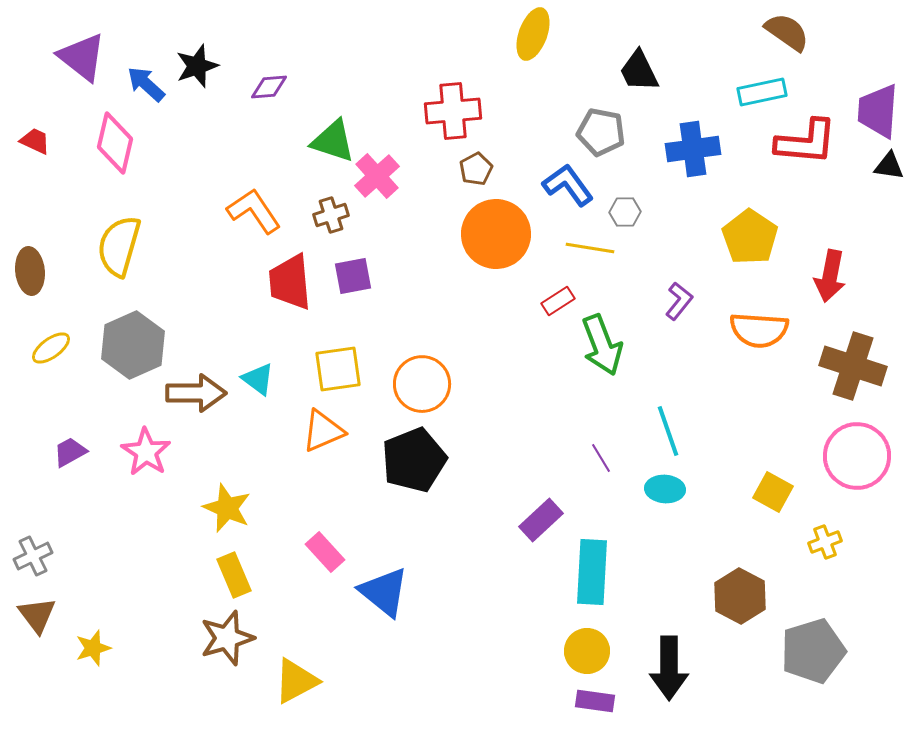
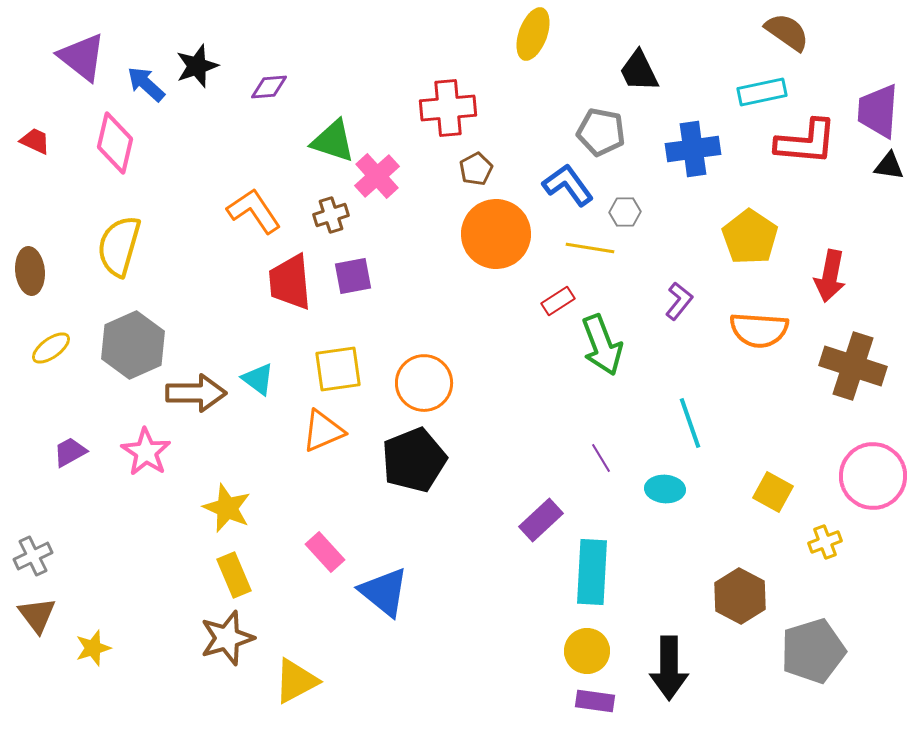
red cross at (453, 111): moved 5 px left, 3 px up
orange circle at (422, 384): moved 2 px right, 1 px up
cyan line at (668, 431): moved 22 px right, 8 px up
pink circle at (857, 456): moved 16 px right, 20 px down
